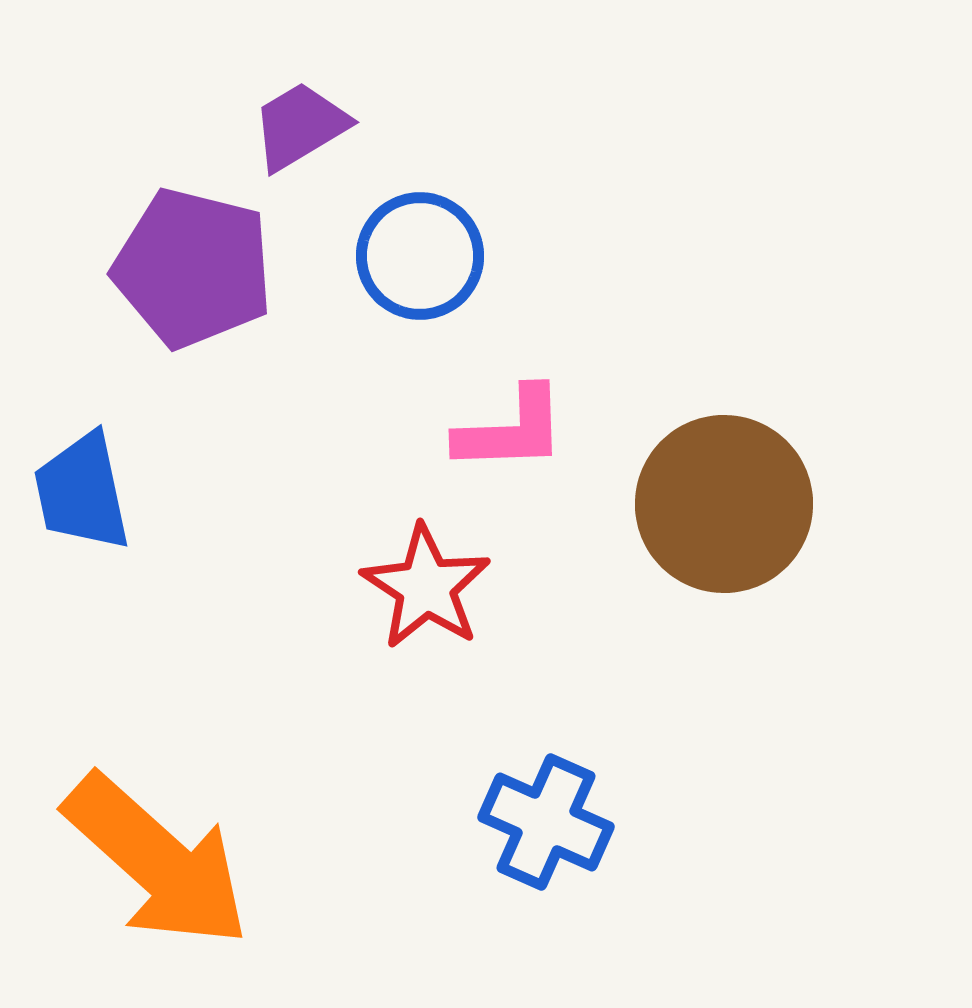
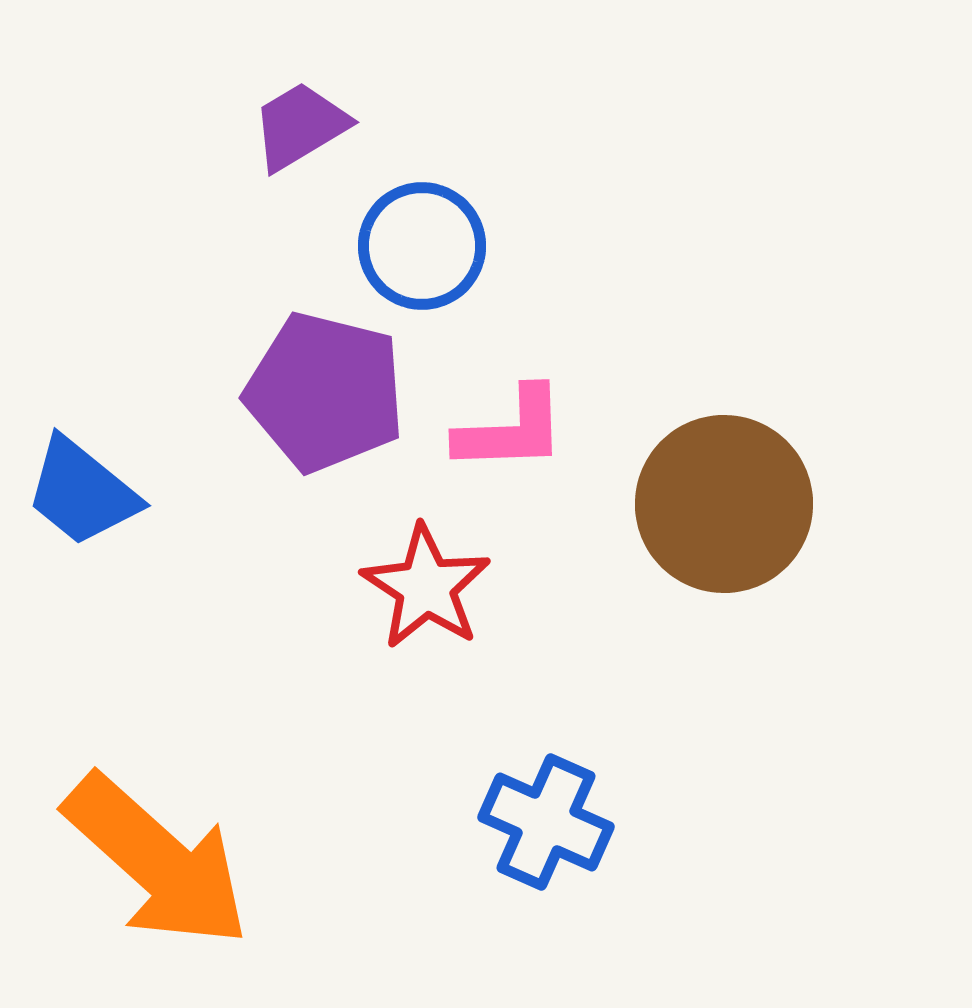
blue circle: moved 2 px right, 10 px up
purple pentagon: moved 132 px right, 124 px down
blue trapezoid: rotated 39 degrees counterclockwise
